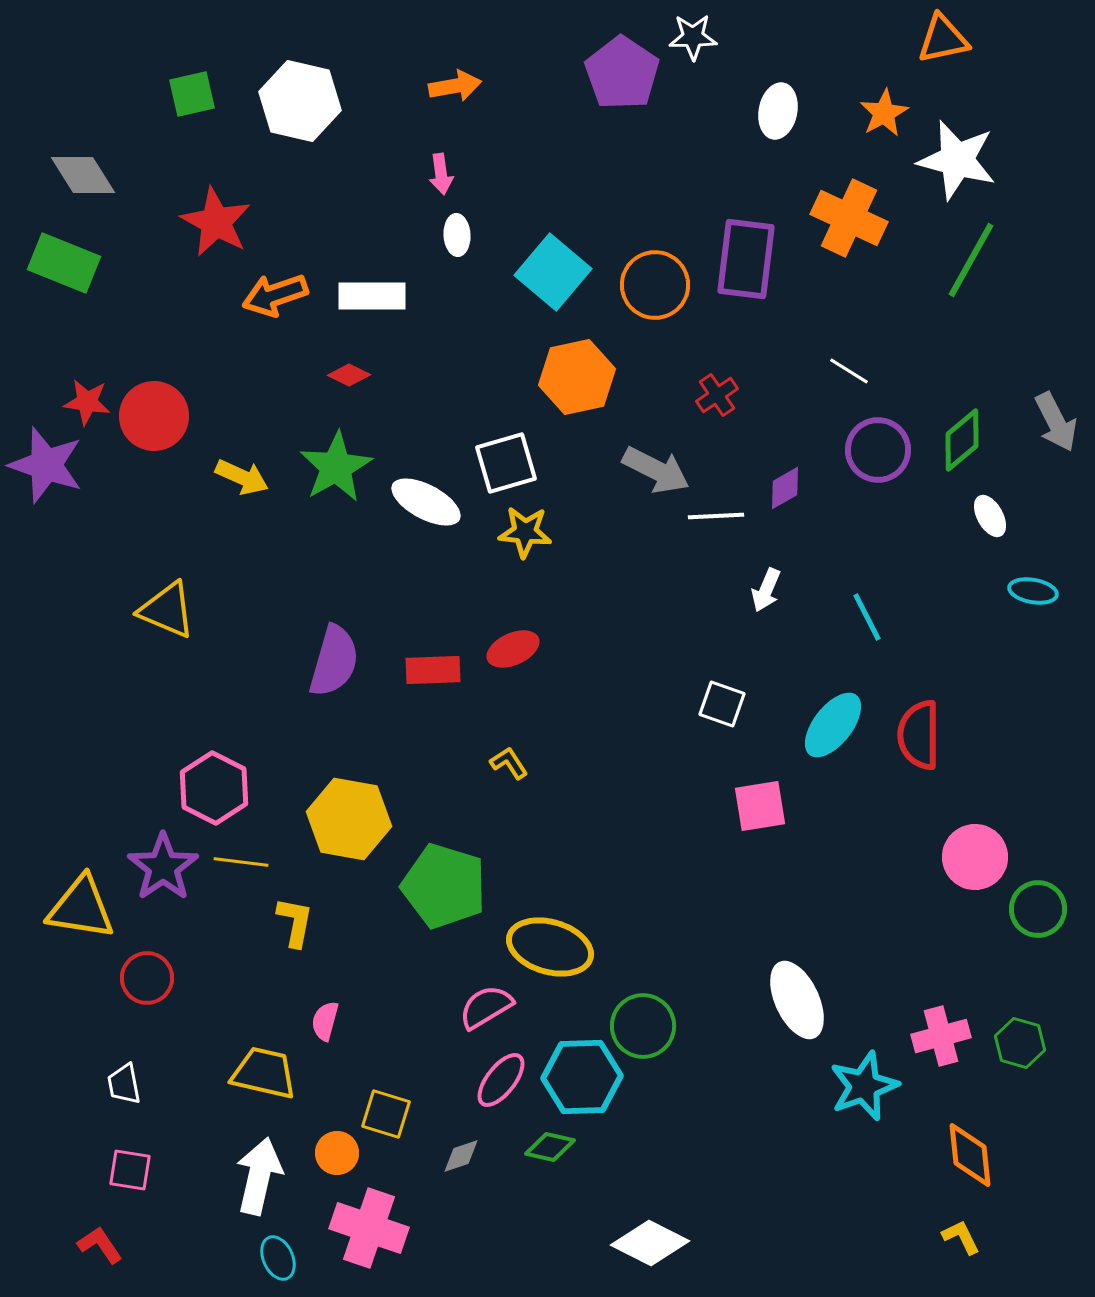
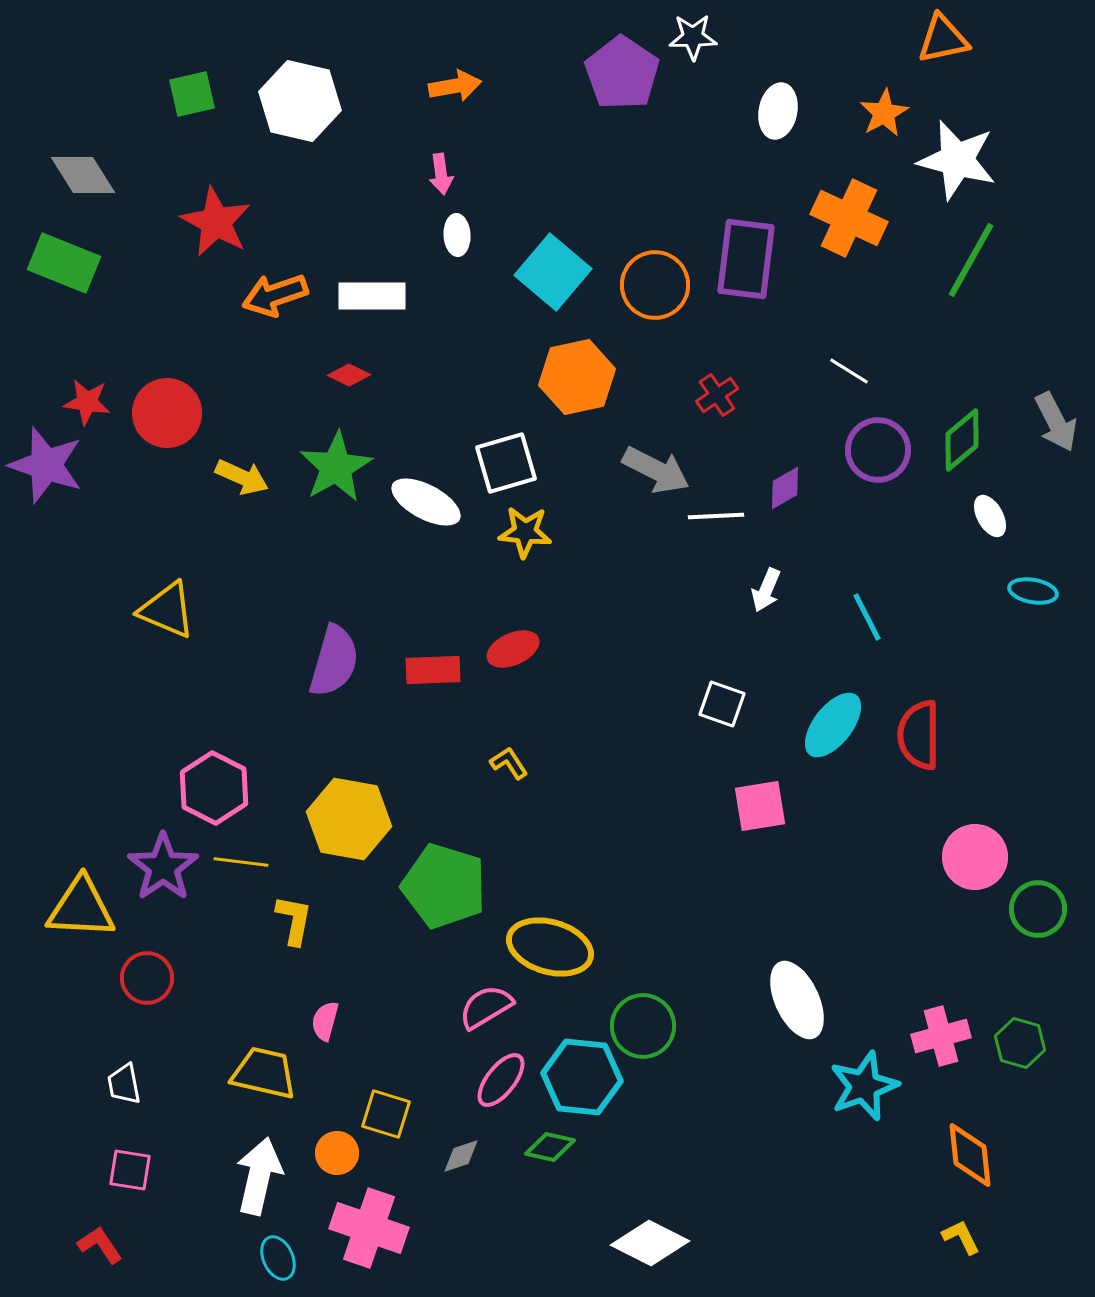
red circle at (154, 416): moved 13 px right, 3 px up
yellow triangle at (81, 908): rotated 6 degrees counterclockwise
yellow L-shape at (295, 922): moved 1 px left, 2 px up
cyan hexagon at (582, 1077): rotated 8 degrees clockwise
